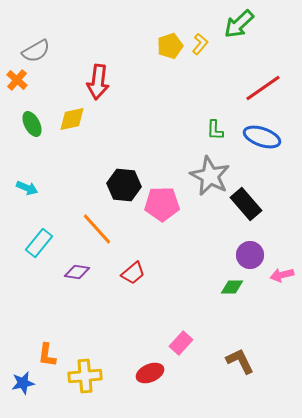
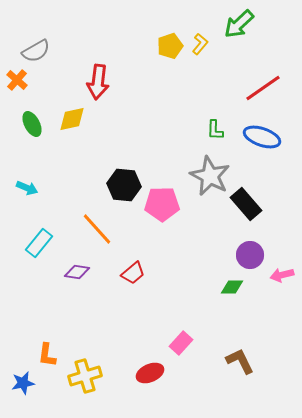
yellow cross: rotated 12 degrees counterclockwise
